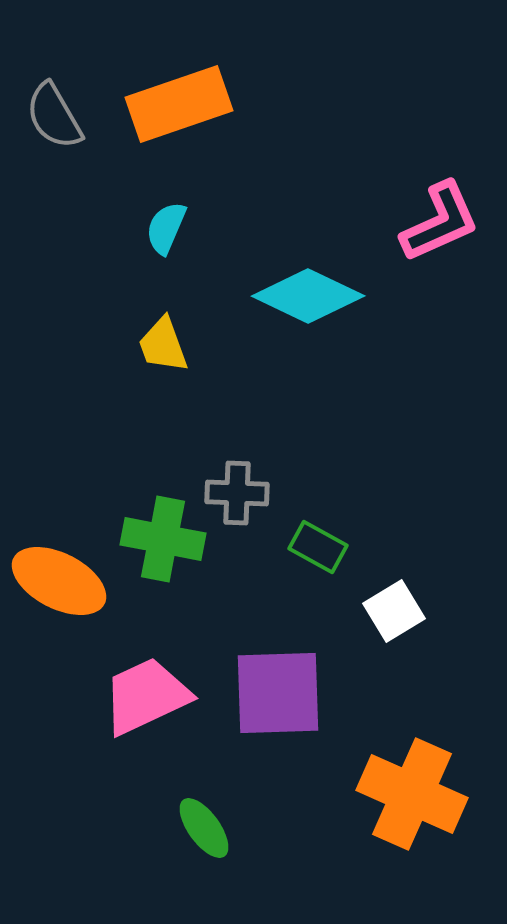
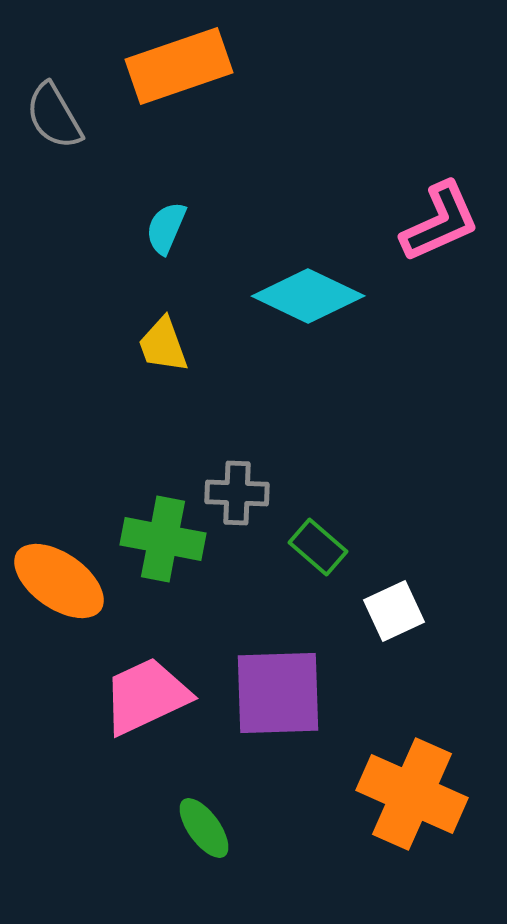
orange rectangle: moved 38 px up
green rectangle: rotated 12 degrees clockwise
orange ellipse: rotated 8 degrees clockwise
white square: rotated 6 degrees clockwise
